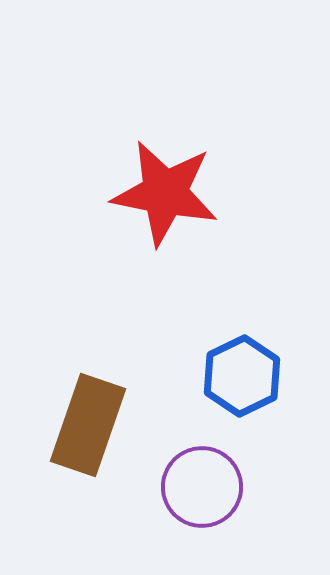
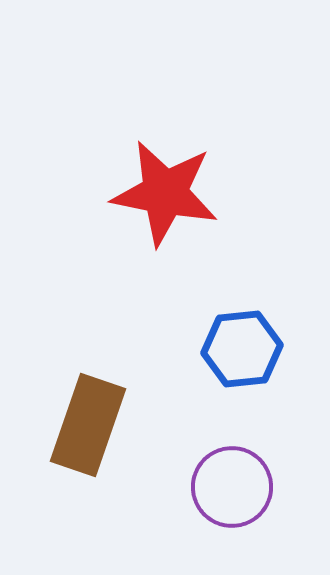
blue hexagon: moved 27 px up; rotated 20 degrees clockwise
purple circle: moved 30 px right
